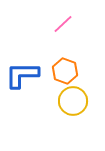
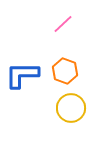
yellow circle: moved 2 px left, 7 px down
